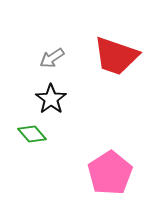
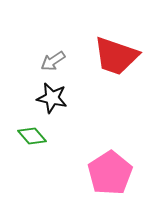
gray arrow: moved 1 px right, 3 px down
black star: moved 1 px right, 1 px up; rotated 24 degrees counterclockwise
green diamond: moved 2 px down
